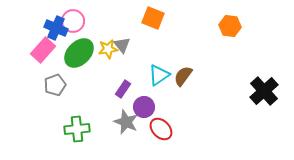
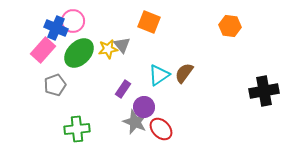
orange square: moved 4 px left, 4 px down
brown semicircle: moved 1 px right, 3 px up
black cross: rotated 32 degrees clockwise
gray star: moved 9 px right
